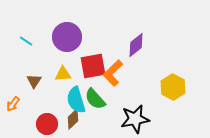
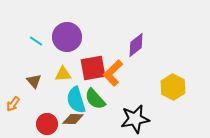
cyan line: moved 10 px right
red square: moved 2 px down
brown triangle: rotated 14 degrees counterclockwise
brown diamond: rotated 45 degrees clockwise
